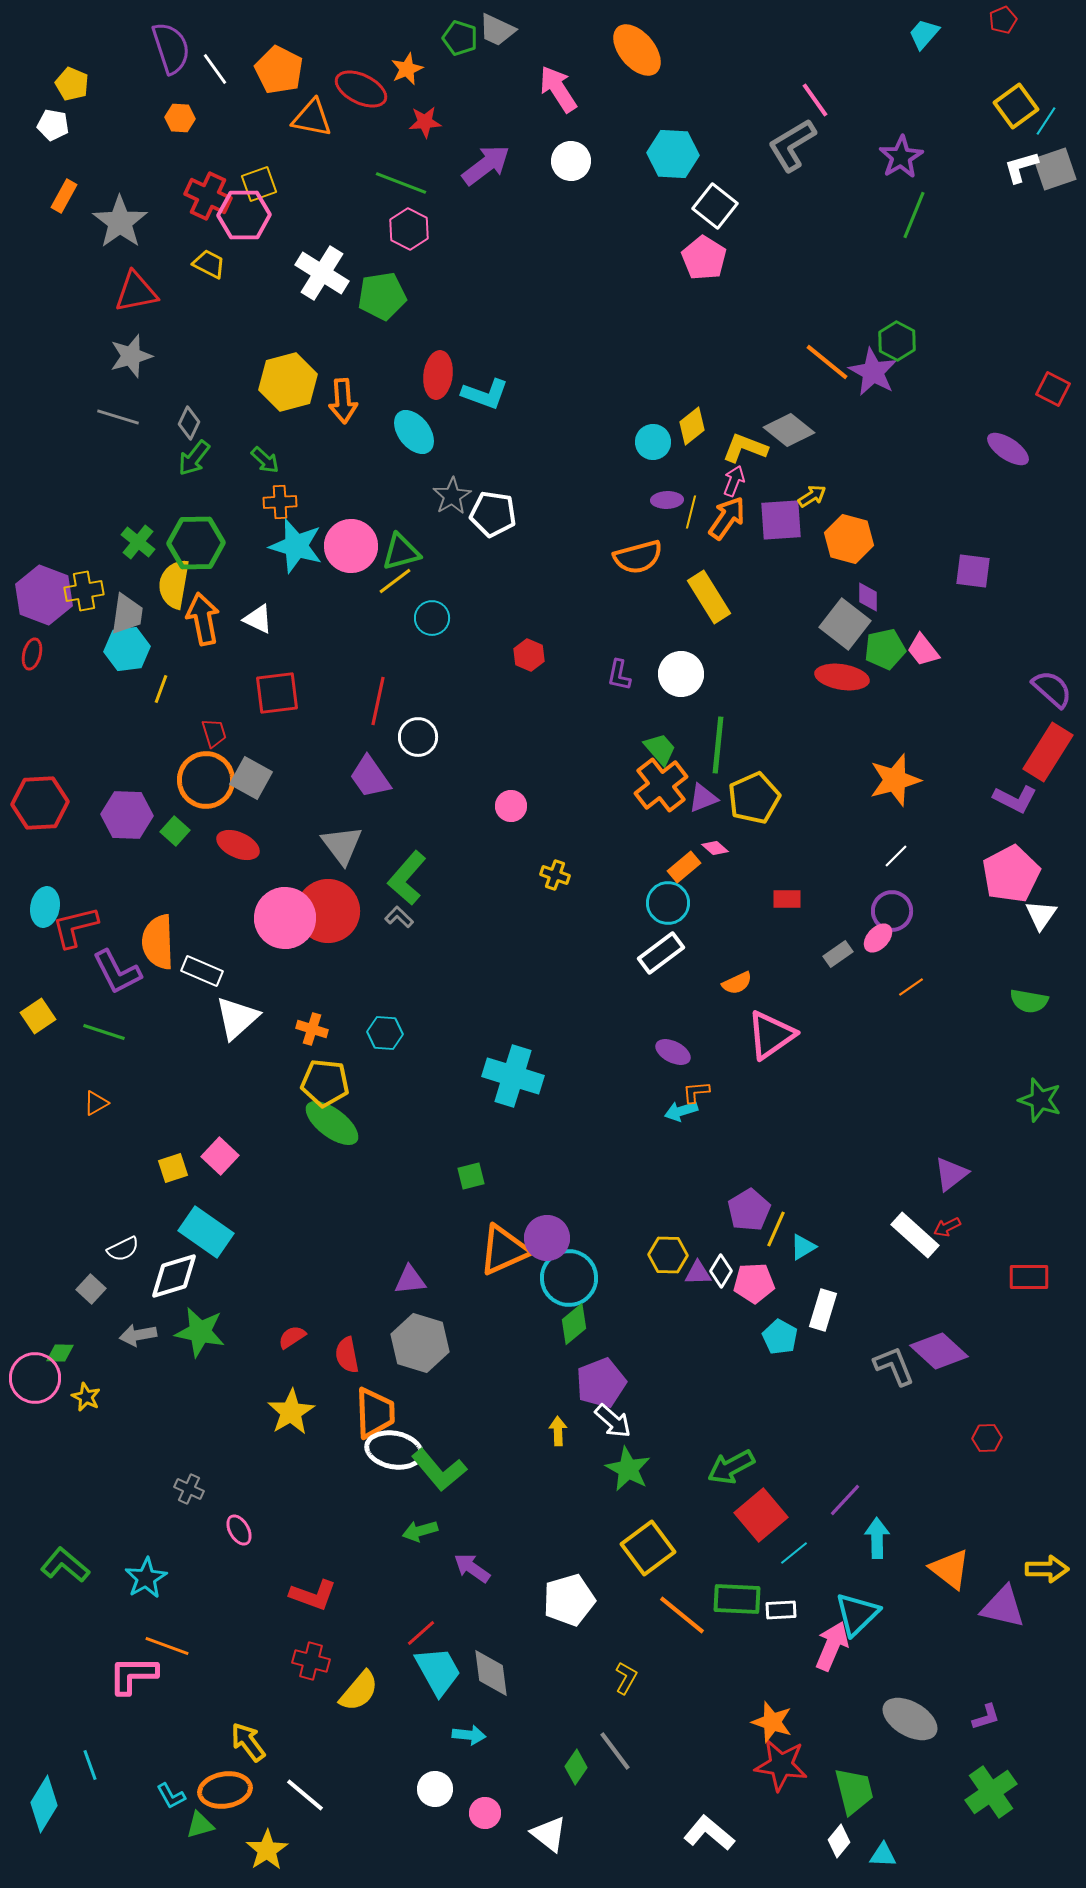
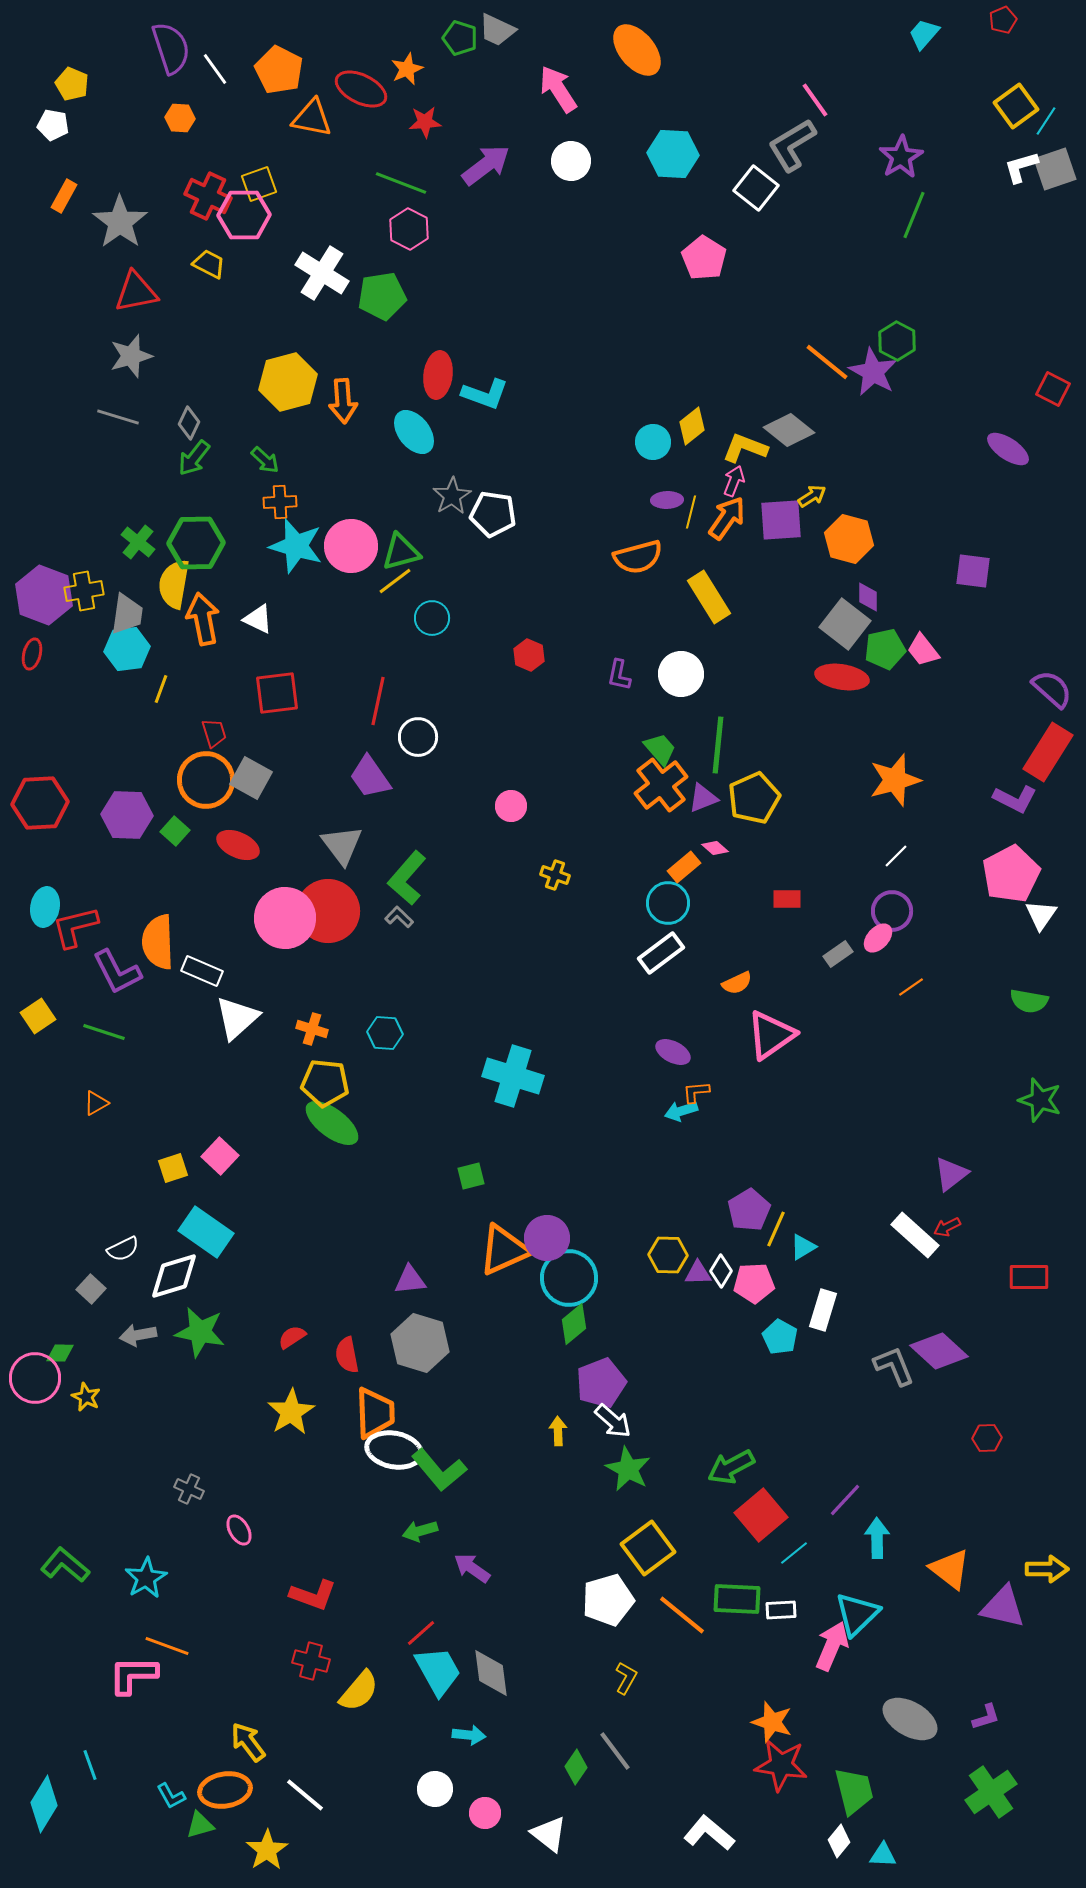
white square at (715, 206): moved 41 px right, 18 px up
white pentagon at (569, 1600): moved 39 px right
